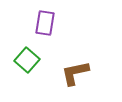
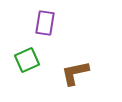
green square: rotated 25 degrees clockwise
